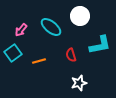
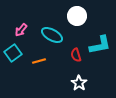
white circle: moved 3 px left
cyan ellipse: moved 1 px right, 8 px down; rotated 10 degrees counterclockwise
red semicircle: moved 5 px right
white star: rotated 21 degrees counterclockwise
